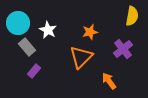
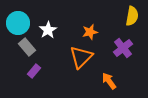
white star: rotated 12 degrees clockwise
purple cross: moved 1 px up
